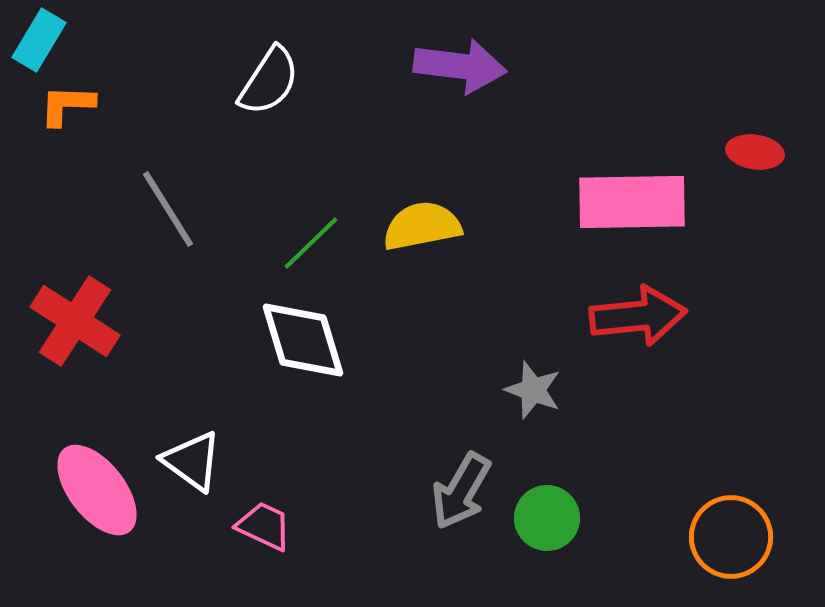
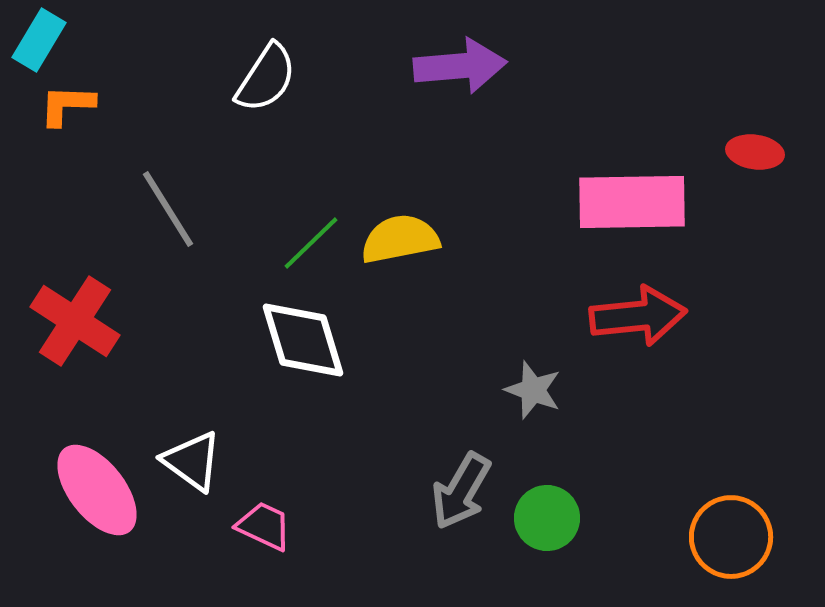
purple arrow: rotated 12 degrees counterclockwise
white semicircle: moved 3 px left, 3 px up
yellow semicircle: moved 22 px left, 13 px down
